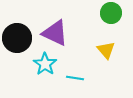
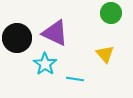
yellow triangle: moved 1 px left, 4 px down
cyan line: moved 1 px down
